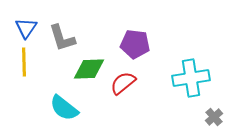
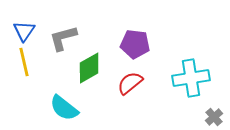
blue triangle: moved 2 px left, 3 px down
gray L-shape: moved 1 px right; rotated 92 degrees clockwise
yellow line: rotated 12 degrees counterclockwise
green diamond: moved 1 px up; rotated 28 degrees counterclockwise
red semicircle: moved 7 px right
